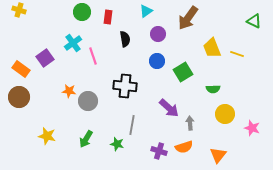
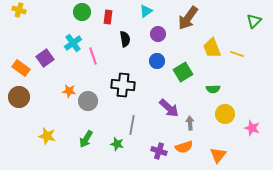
green triangle: rotated 49 degrees clockwise
orange rectangle: moved 1 px up
black cross: moved 2 px left, 1 px up
